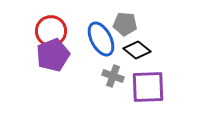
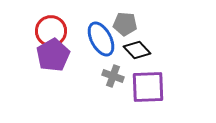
black diamond: rotated 8 degrees clockwise
purple pentagon: rotated 8 degrees counterclockwise
